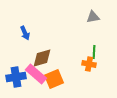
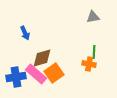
orange square: moved 6 px up; rotated 12 degrees counterclockwise
